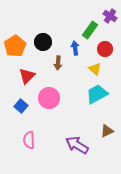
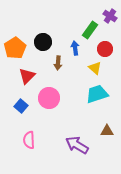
orange pentagon: moved 2 px down
yellow triangle: moved 1 px up
cyan trapezoid: rotated 10 degrees clockwise
brown triangle: rotated 24 degrees clockwise
